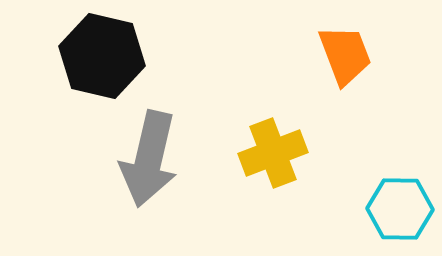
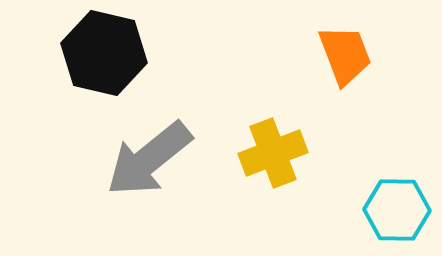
black hexagon: moved 2 px right, 3 px up
gray arrow: rotated 38 degrees clockwise
cyan hexagon: moved 3 px left, 1 px down
